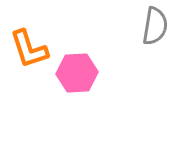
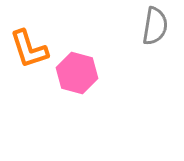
pink hexagon: rotated 18 degrees clockwise
